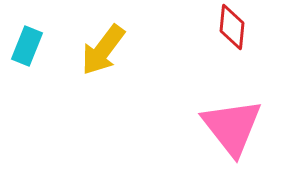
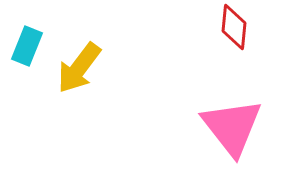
red diamond: moved 2 px right
yellow arrow: moved 24 px left, 18 px down
